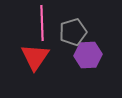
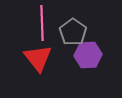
gray pentagon: rotated 20 degrees counterclockwise
red triangle: moved 3 px right, 1 px down; rotated 12 degrees counterclockwise
